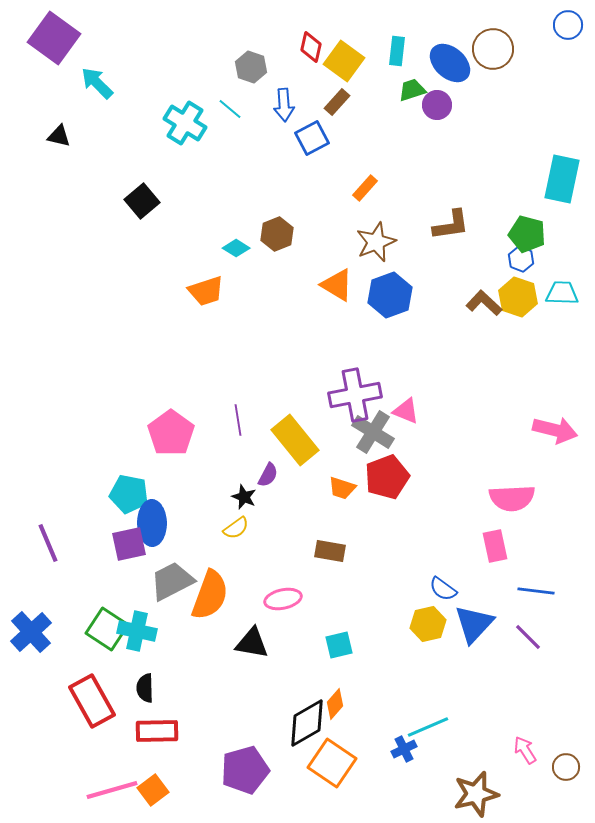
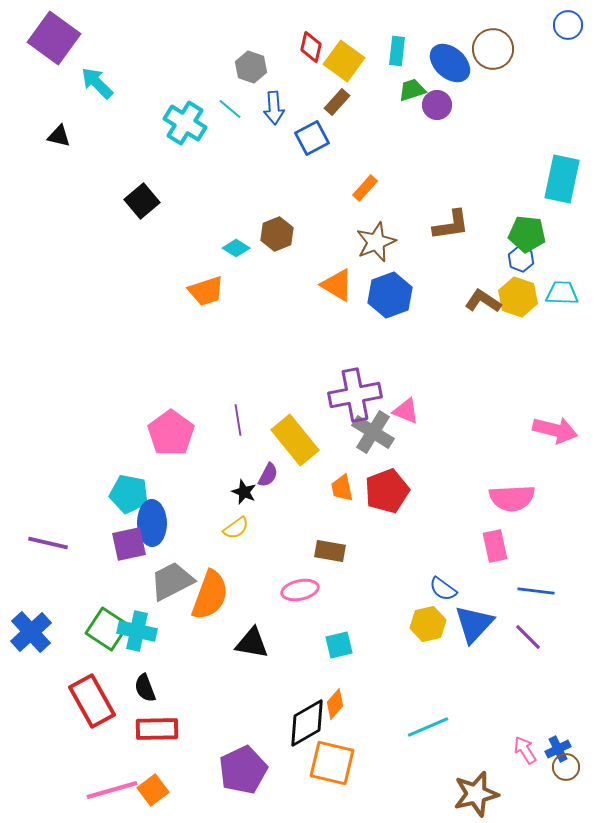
blue arrow at (284, 105): moved 10 px left, 3 px down
green pentagon at (527, 234): rotated 9 degrees counterclockwise
brown L-shape at (484, 303): moved 1 px left, 2 px up; rotated 9 degrees counterclockwise
red pentagon at (387, 477): moved 14 px down
orange trapezoid at (342, 488): rotated 60 degrees clockwise
black star at (244, 497): moved 5 px up
purple line at (48, 543): rotated 54 degrees counterclockwise
pink ellipse at (283, 599): moved 17 px right, 9 px up
black semicircle at (145, 688): rotated 20 degrees counterclockwise
red rectangle at (157, 731): moved 2 px up
blue cross at (404, 749): moved 154 px right
orange square at (332, 763): rotated 21 degrees counterclockwise
purple pentagon at (245, 770): moved 2 px left; rotated 9 degrees counterclockwise
